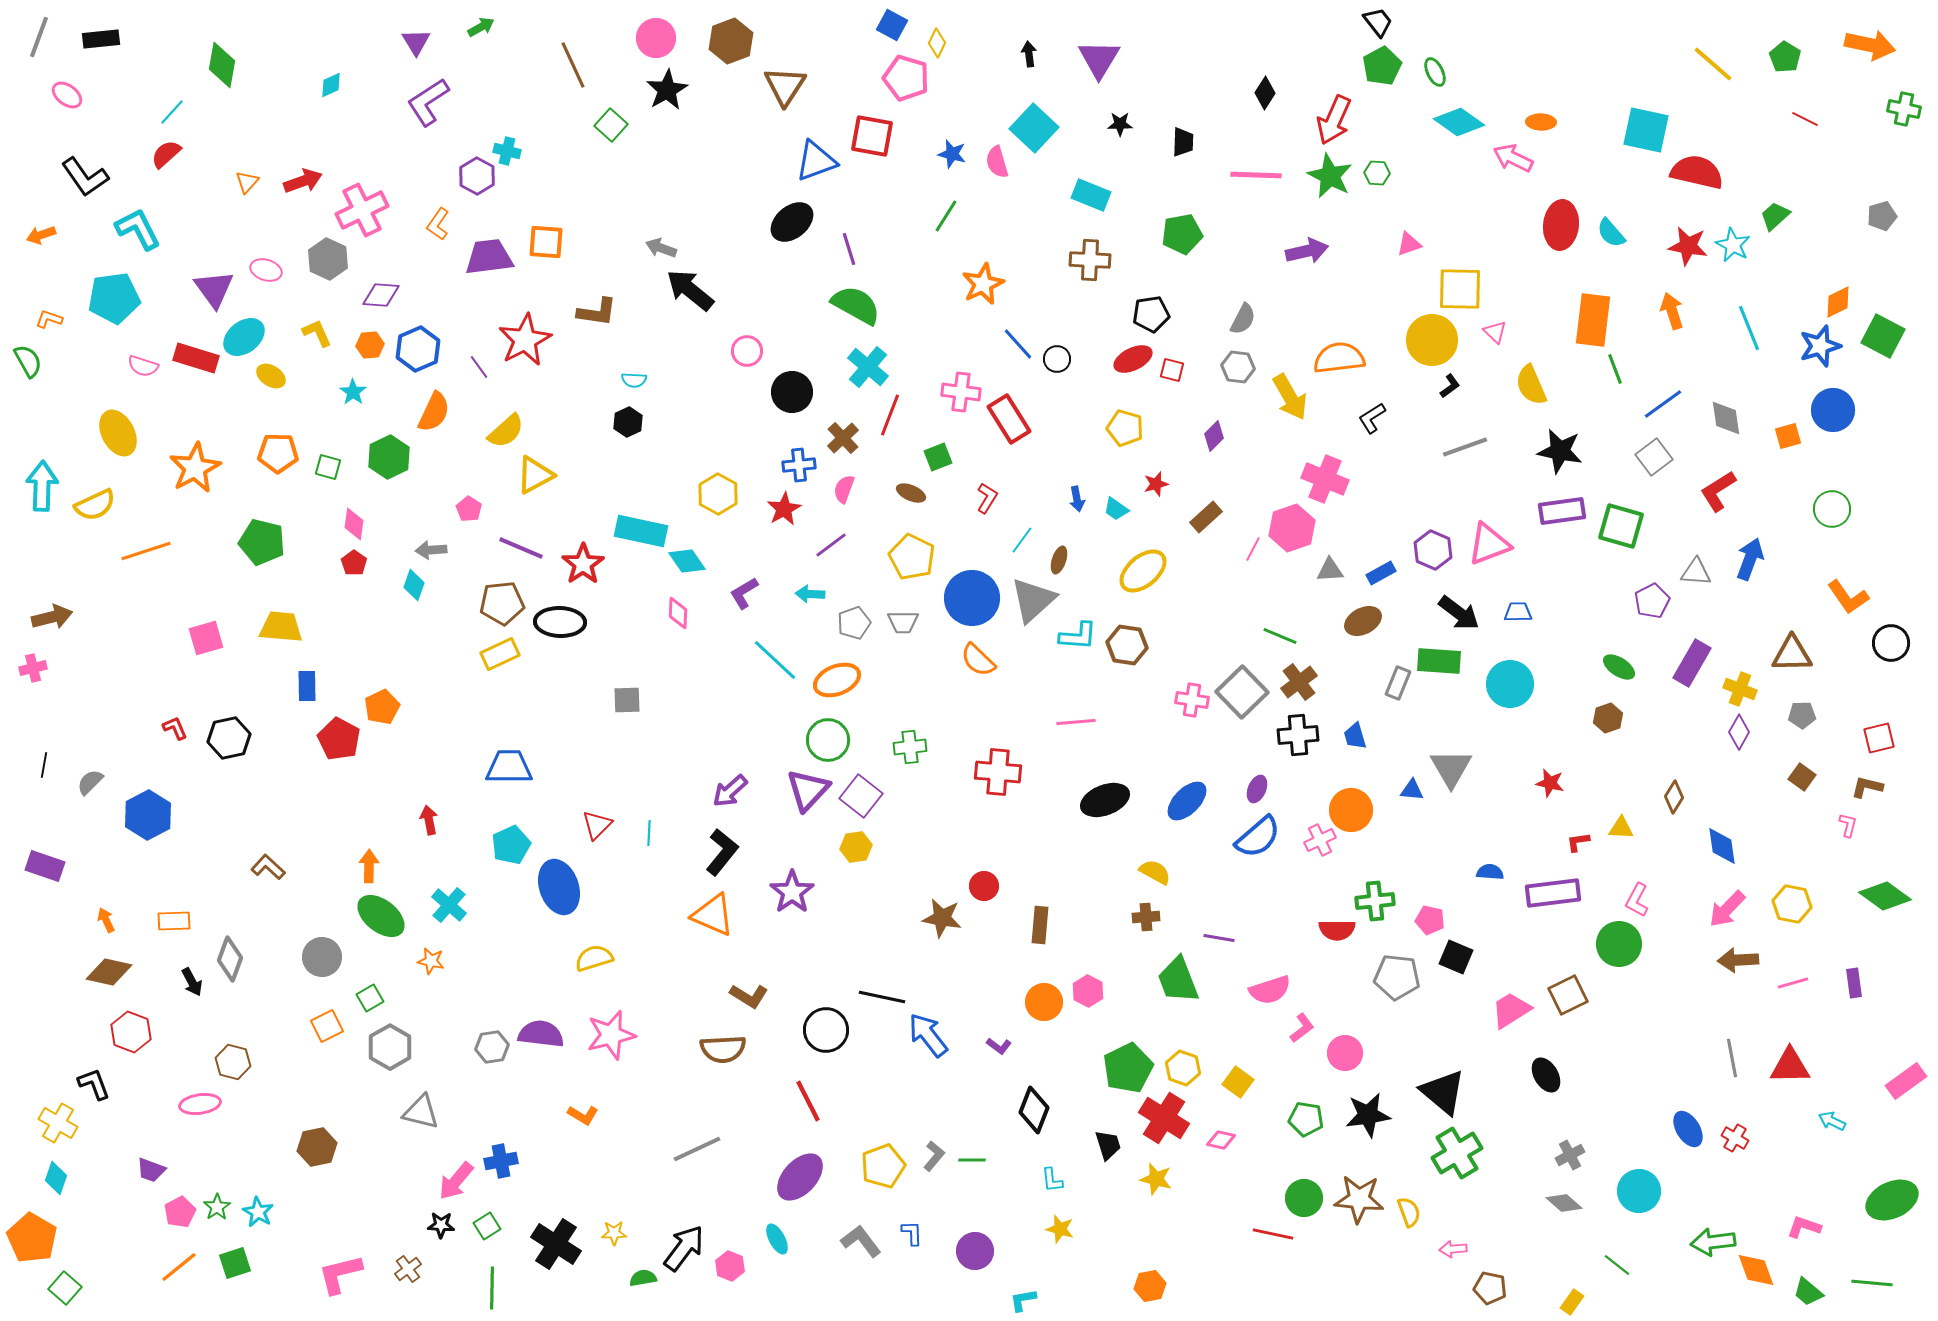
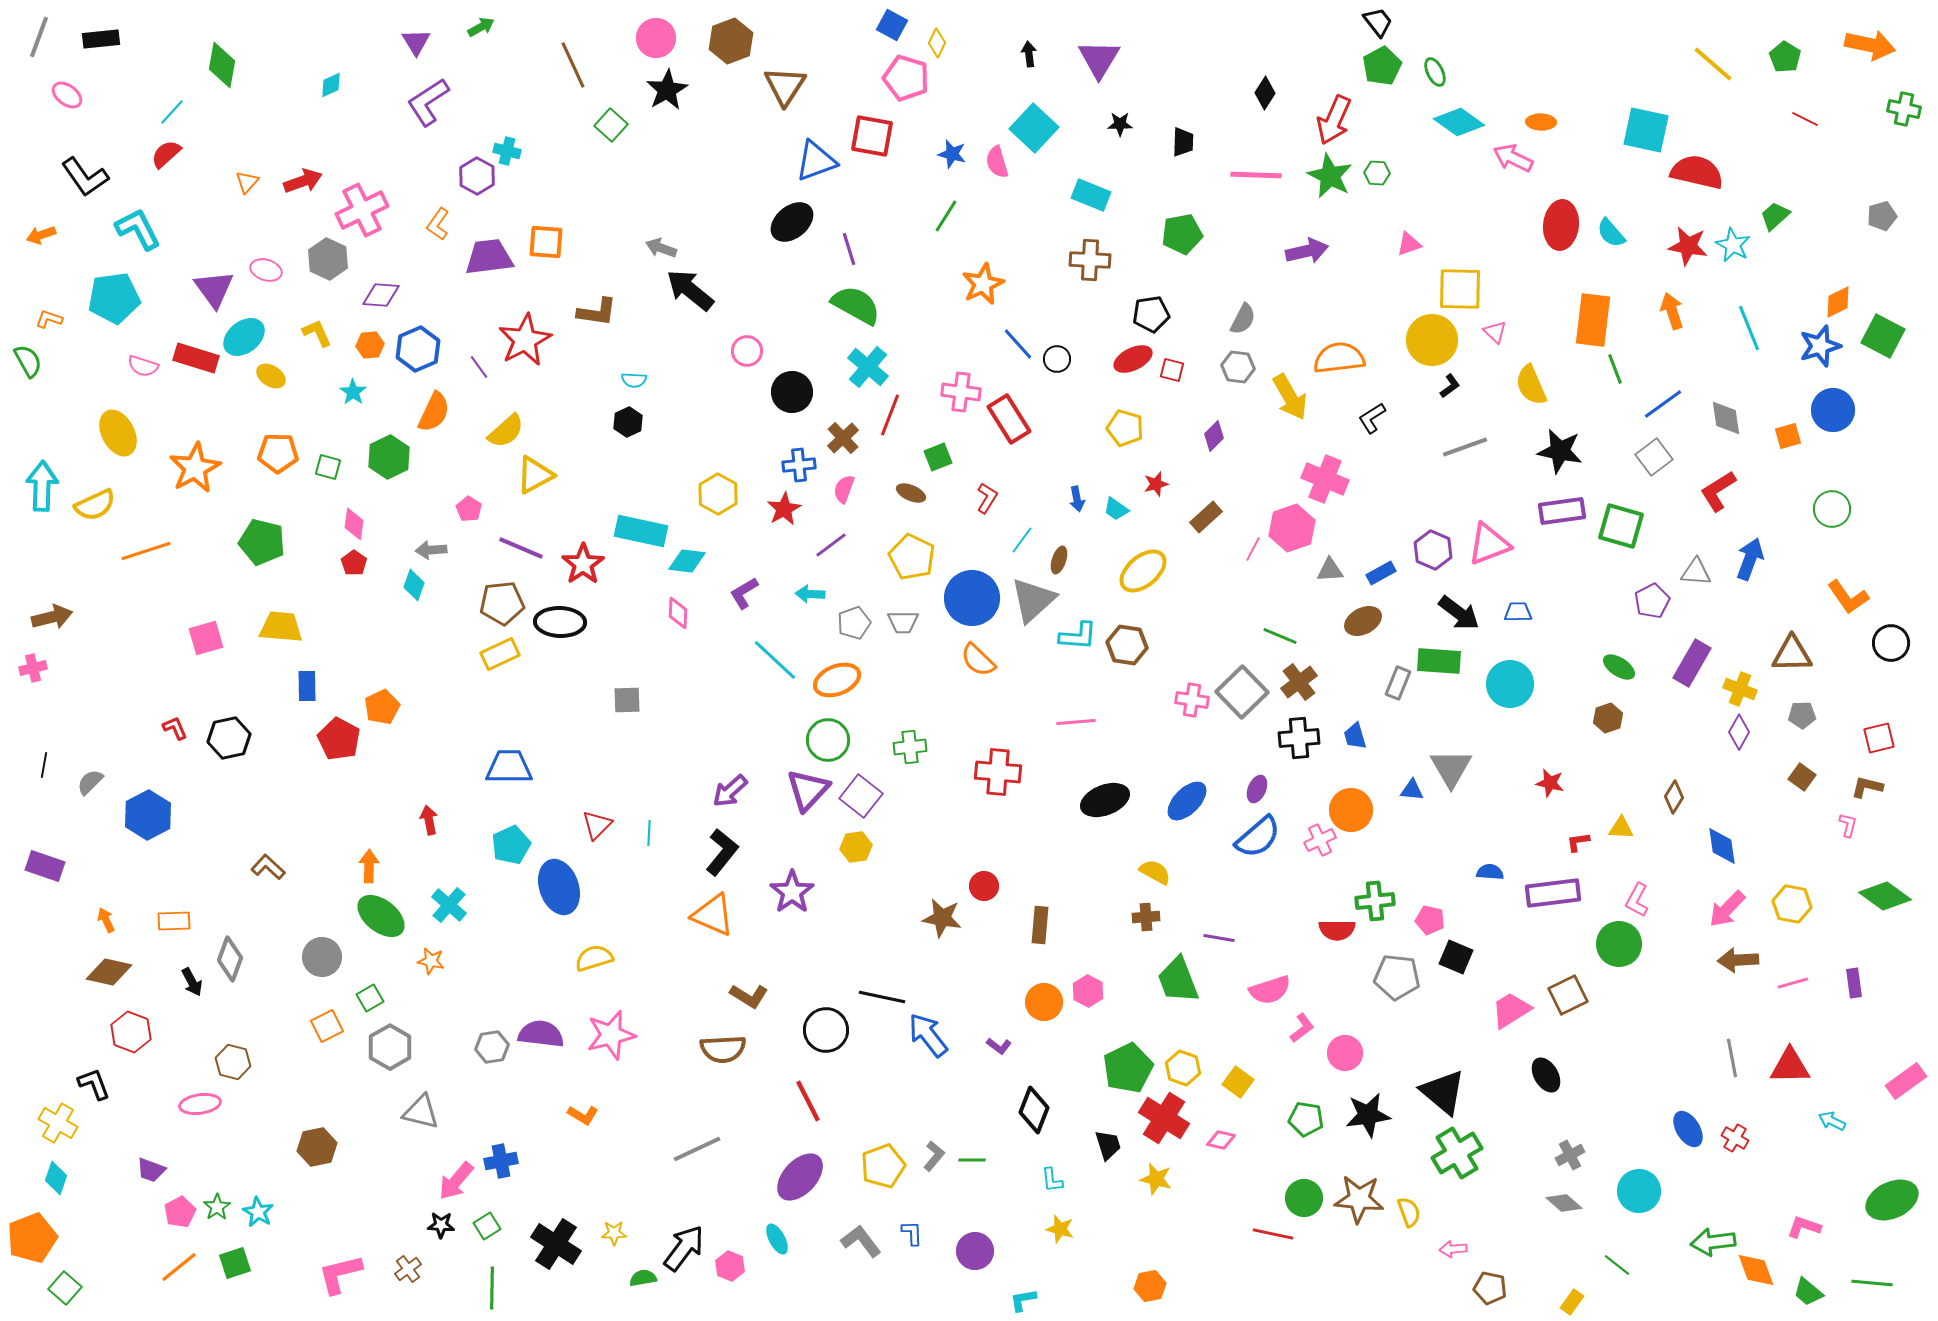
cyan diamond at (687, 561): rotated 48 degrees counterclockwise
black cross at (1298, 735): moved 1 px right, 3 px down
orange pentagon at (32, 1238): rotated 21 degrees clockwise
